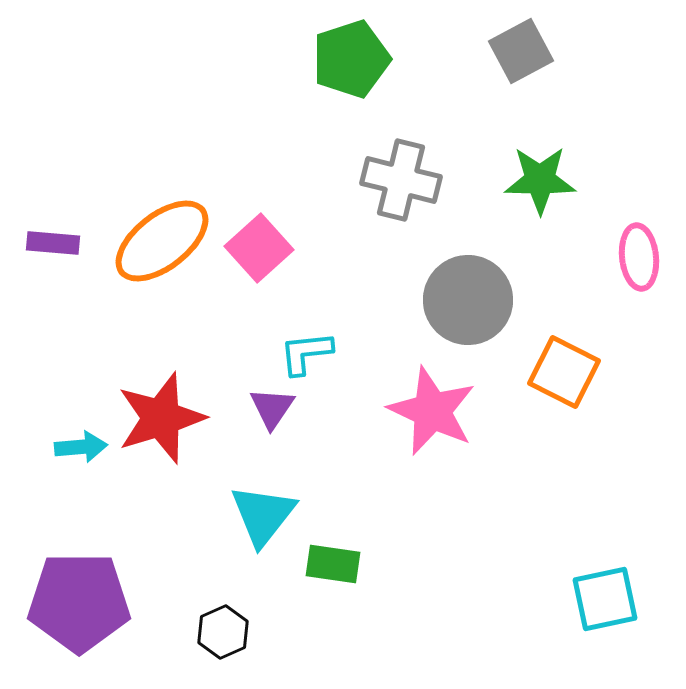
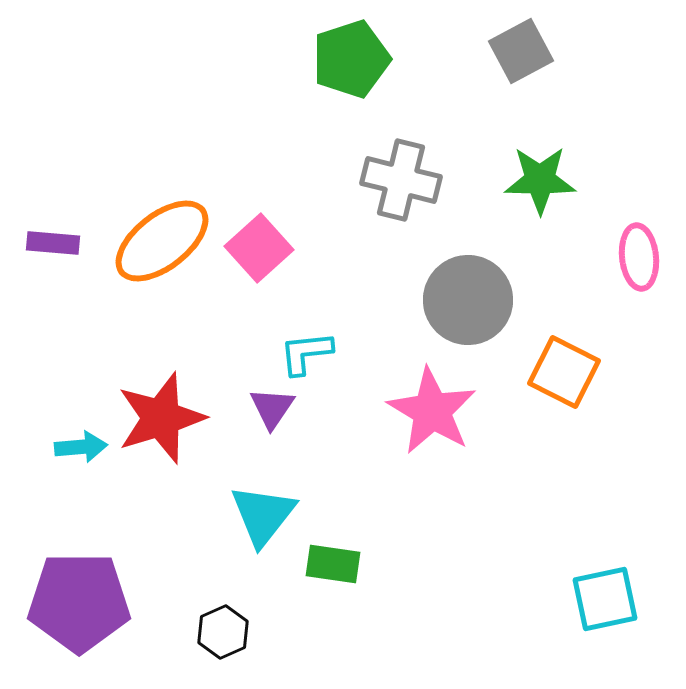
pink star: rotated 6 degrees clockwise
